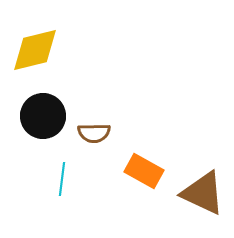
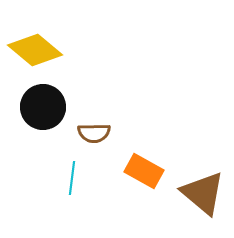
yellow diamond: rotated 54 degrees clockwise
black circle: moved 9 px up
cyan line: moved 10 px right, 1 px up
brown triangle: rotated 15 degrees clockwise
